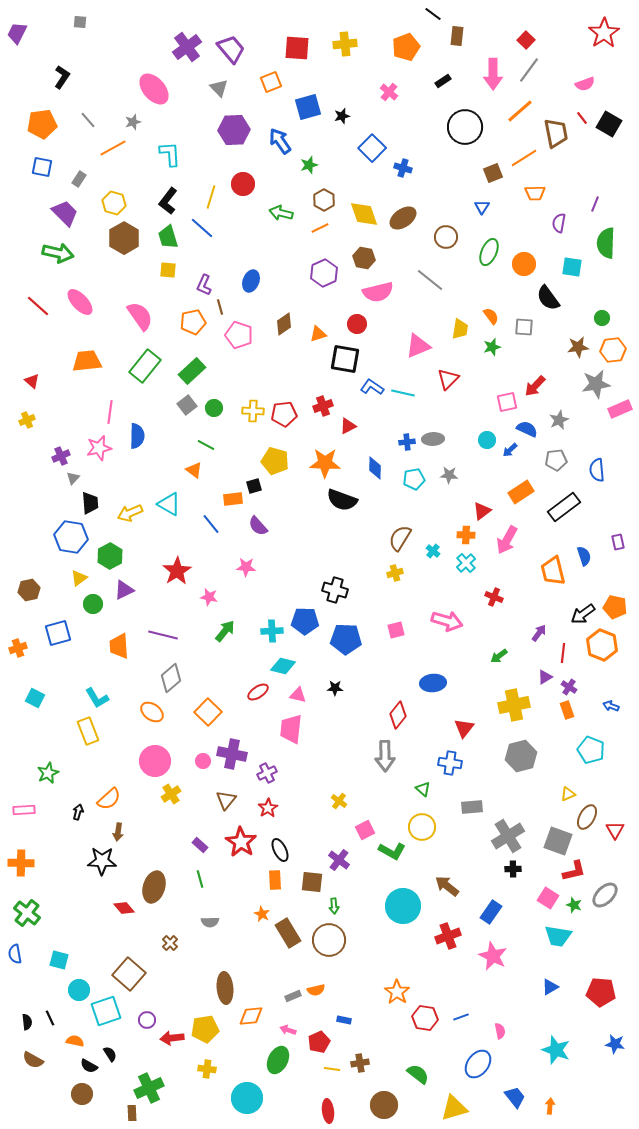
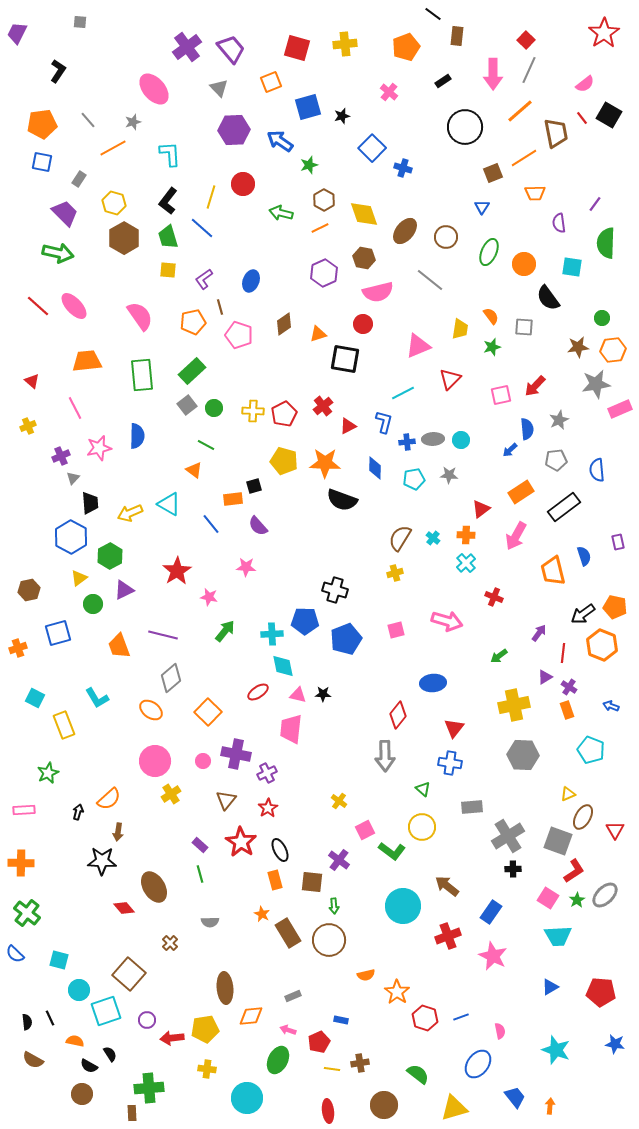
red square at (297, 48): rotated 12 degrees clockwise
gray line at (529, 70): rotated 12 degrees counterclockwise
black L-shape at (62, 77): moved 4 px left, 6 px up
pink semicircle at (585, 84): rotated 18 degrees counterclockwise
black square at (609, 124): moved 9 px up
blue arrow at (280, 141): rotated 20 degrees counterclockwise
blue square at (42, 167): moved 5 px up
purple line at (595, 204): rotated 14 degrees clockwise
brown ellipse at (403, 218): moved 2 px right, 13 px down; rotated 16 degrees counterclockwise
purple semicircle at (559, 223): rotated 18 degrees counterclockwise
purple L-shape at (204, 285): moved 6 px up; rotated 30 degrees clockwise
pink ellipse at (80, 302): moved 6 px left, 4 px down
red circle at (357, 324): moved 6 px right
green rectangle at (145, 366): moved 3 px left, 9 px down; rotated 44 degrees counterclockwise
red triangle at (448, 379): moved 2 px right
blue L-shape at (372, 387): moved 12 px right, 35 px down; rotated 70 degrees clockwise
cyan line at (403, 393): rotated 40 degrees counterclockwise
pink square at (507, 402): moved 6 px left, 7 px up
red cross at (323, 406): rotated 18 degrees counterclockwise
pink line at (110, 412): moved 35 px left, 4 px up; rotated 35 degrees counterclockwise
red pentagon at (284, 414): rotated 20 degrees counterclockwise
yellow cross at (27, 420): moved 1 px right, 6 px down
blue semicircle at (527, 429): rotated 60 degrees clockwise
cyan circle at (487, 440): moved 26 px left
yellow pentagon at (275, 461): moved 9 px right
red triangle at (482, 511): moved 1 px left, 2 px up
blue hexagon at (71, 537): rotated 20 degrees clockwise
pink arrow at (507, 540): moved 9 px right, 4 px up
cyan cross at (433, 551): moved 13 px up
cyan cross at (272, 631): moved 3 px down
blue pentagon at (346, 639): rotated 24 degrees counterclockwise
orange trapezoid at (119, 646): rotated 16 degrees counterclockwise
cyan diamond at (283, 666): rotated 65 degrees clockwise
black star at (335, 688): moved 12 px left, 6 px down
orange ellipse at (152, 712): moved 1 px left, 2 px up
red triangle at (464, 728): moved 10 px left
yellow rectangle at (88, 731): moved 24 px left, 6 px up
purple cross at (232, 754): moved 4 px right
gray hexagon at (521, 756): moved 2 px right, 1 px up; rotated 16 degrees clockwise
brown ellipse at (587, 817): moved 4 px left
green L-shape at (392, 851): rotated 8 degrees clockwise
red L-shape at (574, 871): rotated 20 degrees counterclockwise
green line at (200, 879): moved 5 px up
orange rectangle at (275, 880): rotated 12 degrees counterclockwise
brown ellipse at (154, 887): rotated 48 degrees counterclockwise
green star at (574, 905): moved 3 px right, 5 px up; rotated 21 degrees clockwise
cyan trapezoid at (558, 936): rotated 12 degrees counterclockwise
blue semicircle at (15, 954): rotated 36 degrees counterclockwise
orange semicircle at (316, 990): moved 50 px right, 15 px up
red hexagon at (425, 1018): rotated 10 degrees clockwise
blue rectangle at (344, 1020): moved 3 px left
green cross at (149, 1088): rotated 20 degrees clockwise
